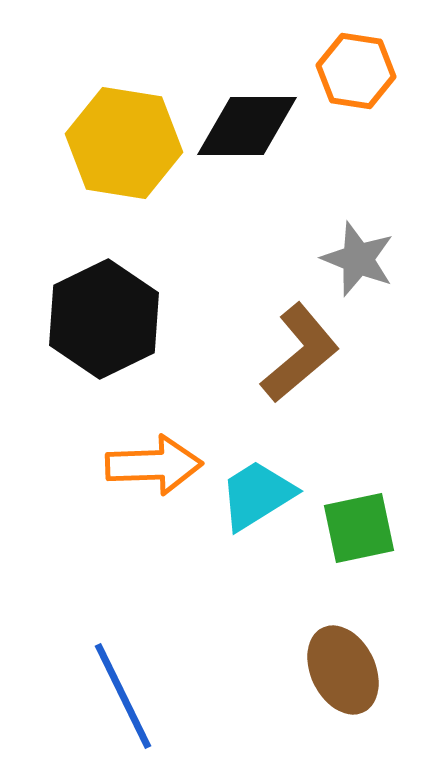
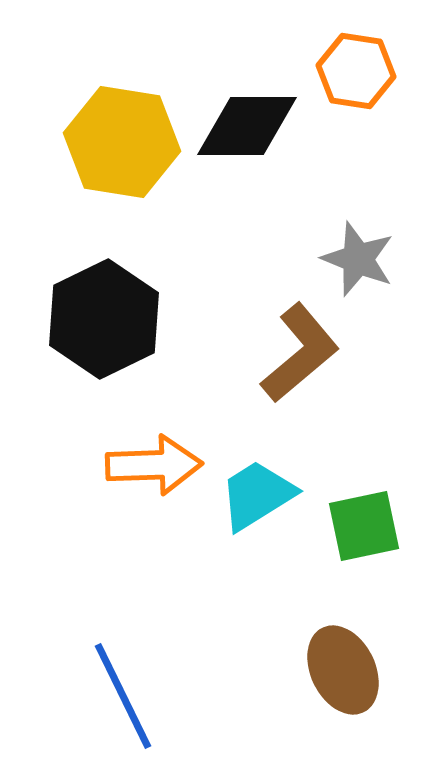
yellow hexagon: moved 2 px left, 1 px up
green square: moved 5 px right, 2 px up
